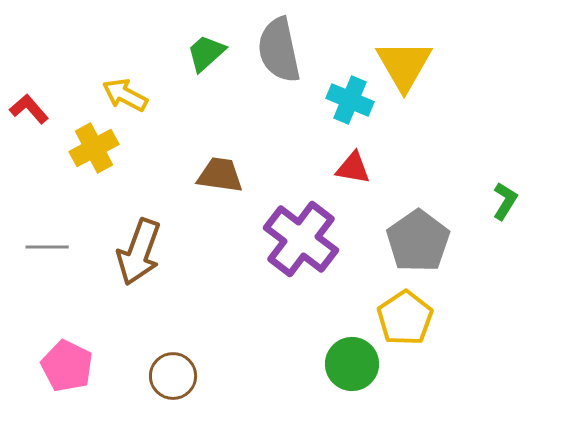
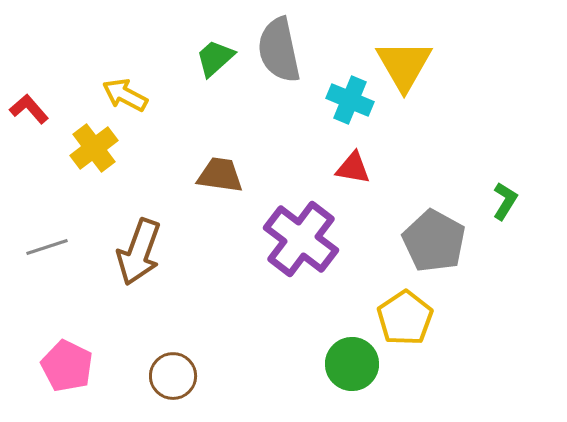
green trapezoid: moved 9 px right, 5 px down
yellow cross: rotated 9 degrees counterclockwise
gray pentagon: moved 16 px right; rotated 8 degrees counterclockwise
gray line: rotated 18 degrees counterclockwise
